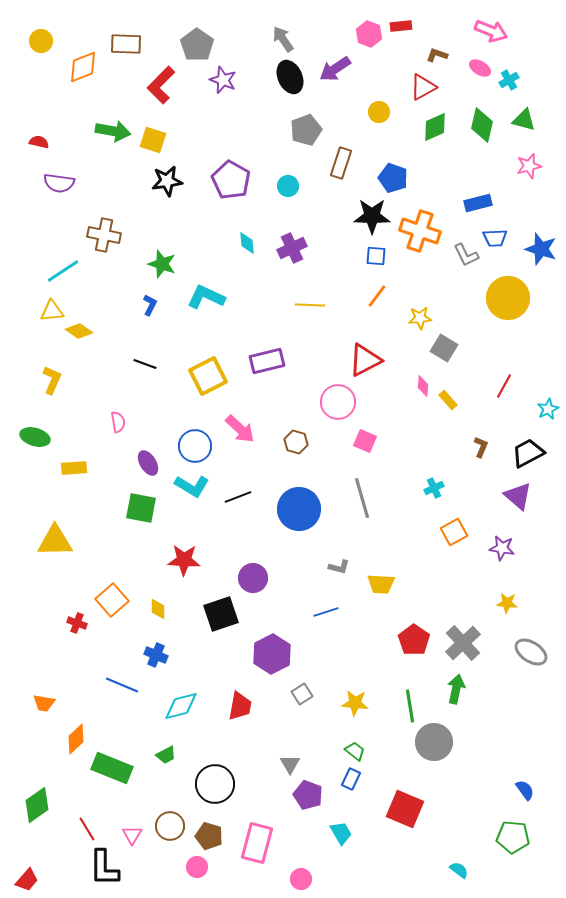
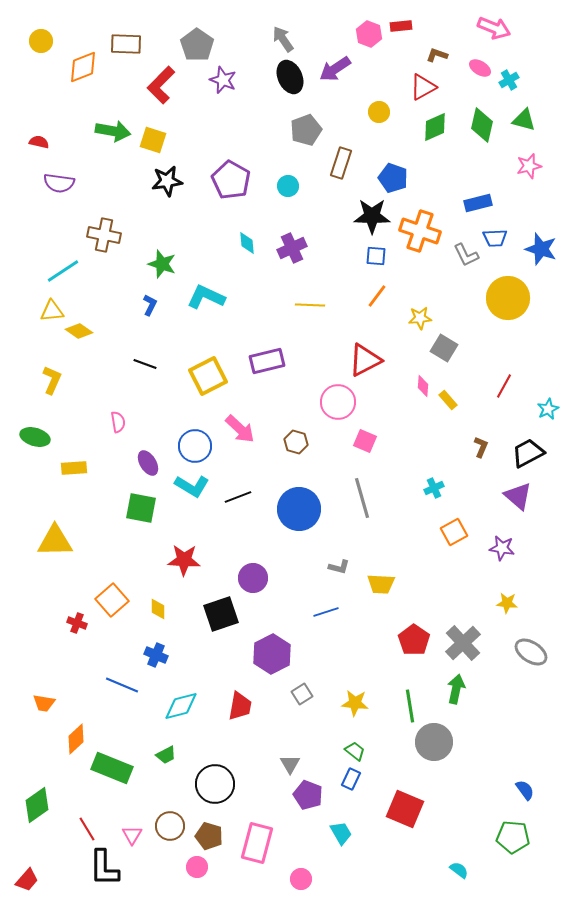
pink arrow at (491, 31): moved 3 px right, 3 px up
